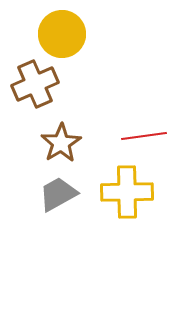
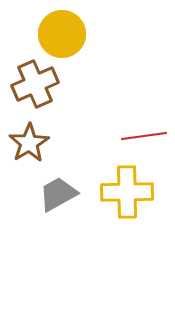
brown star: moved 32 px left
